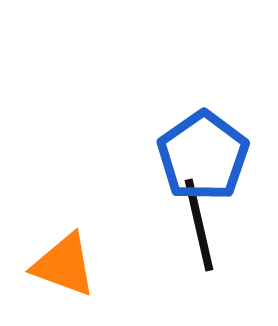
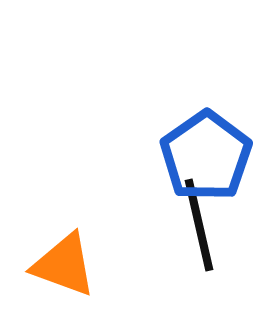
blue pentagon: moved 3 px right
